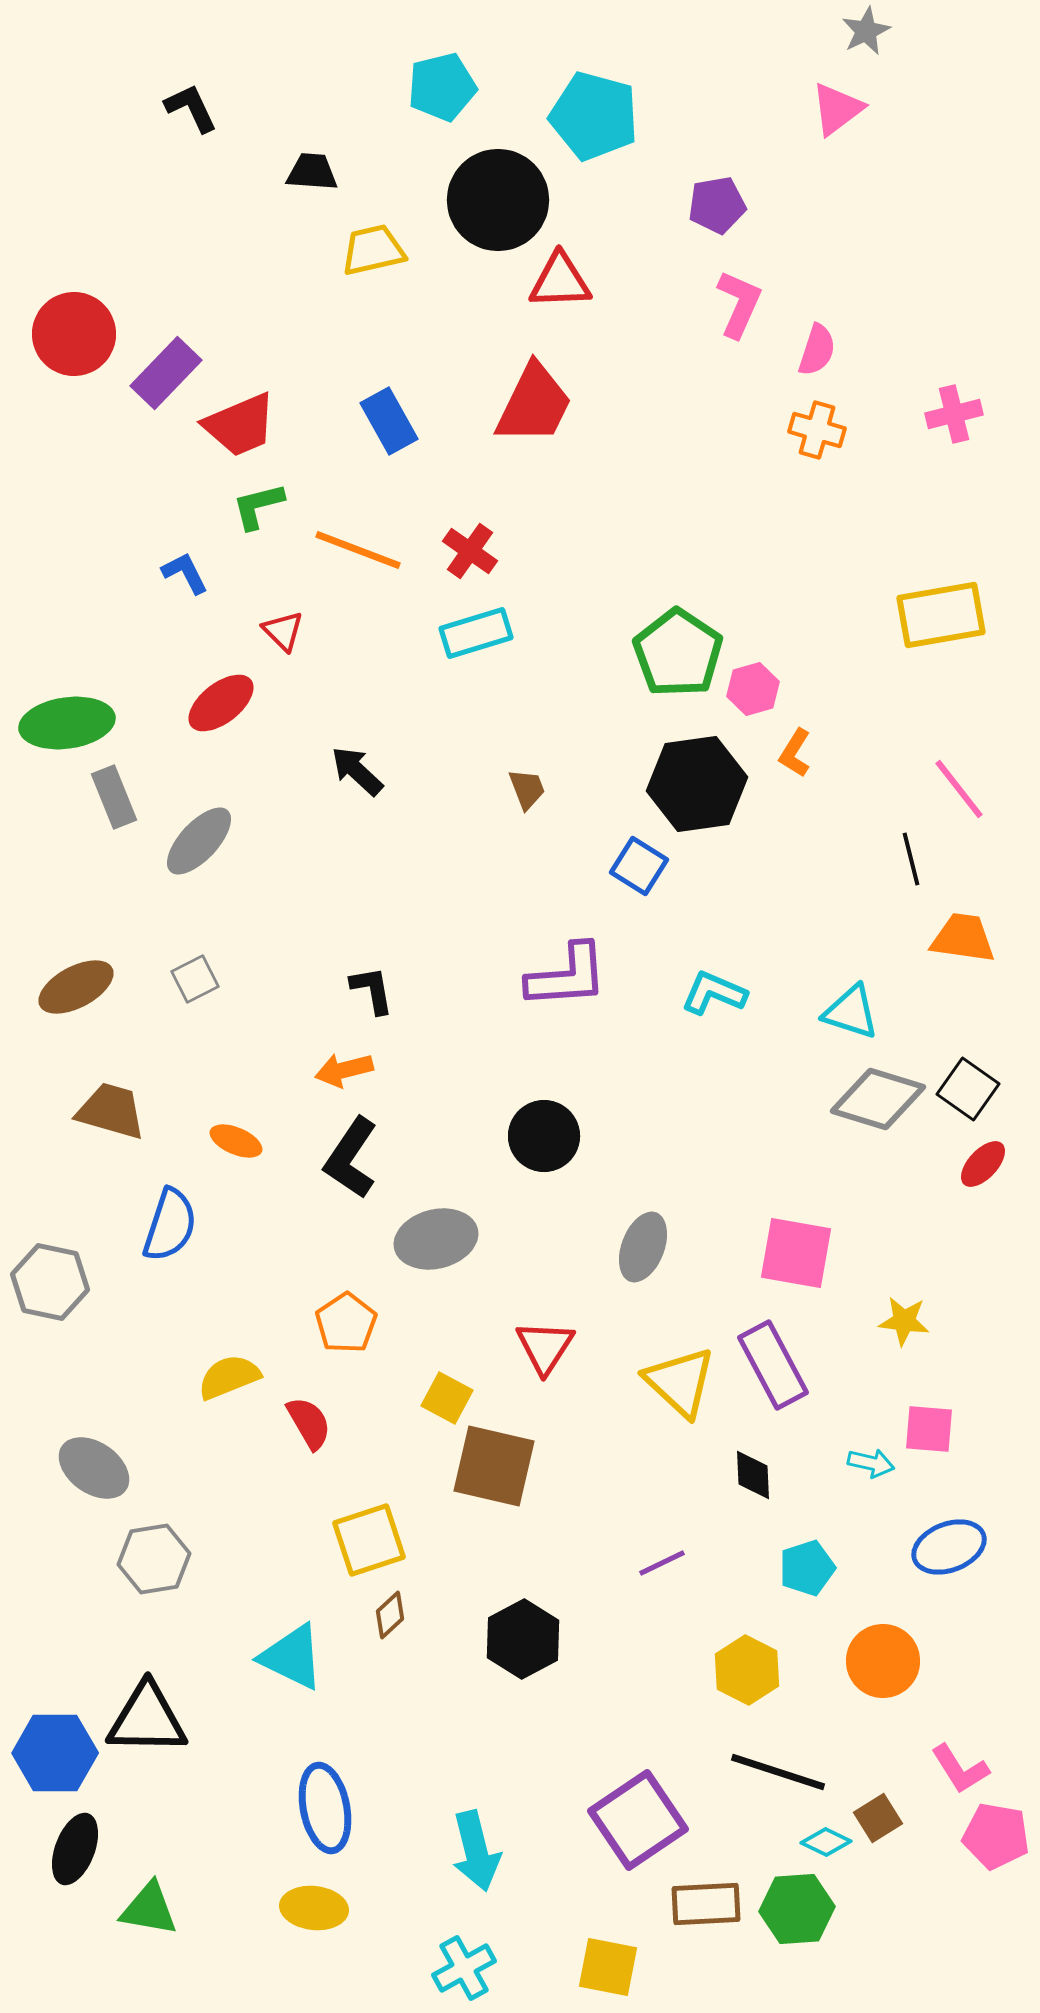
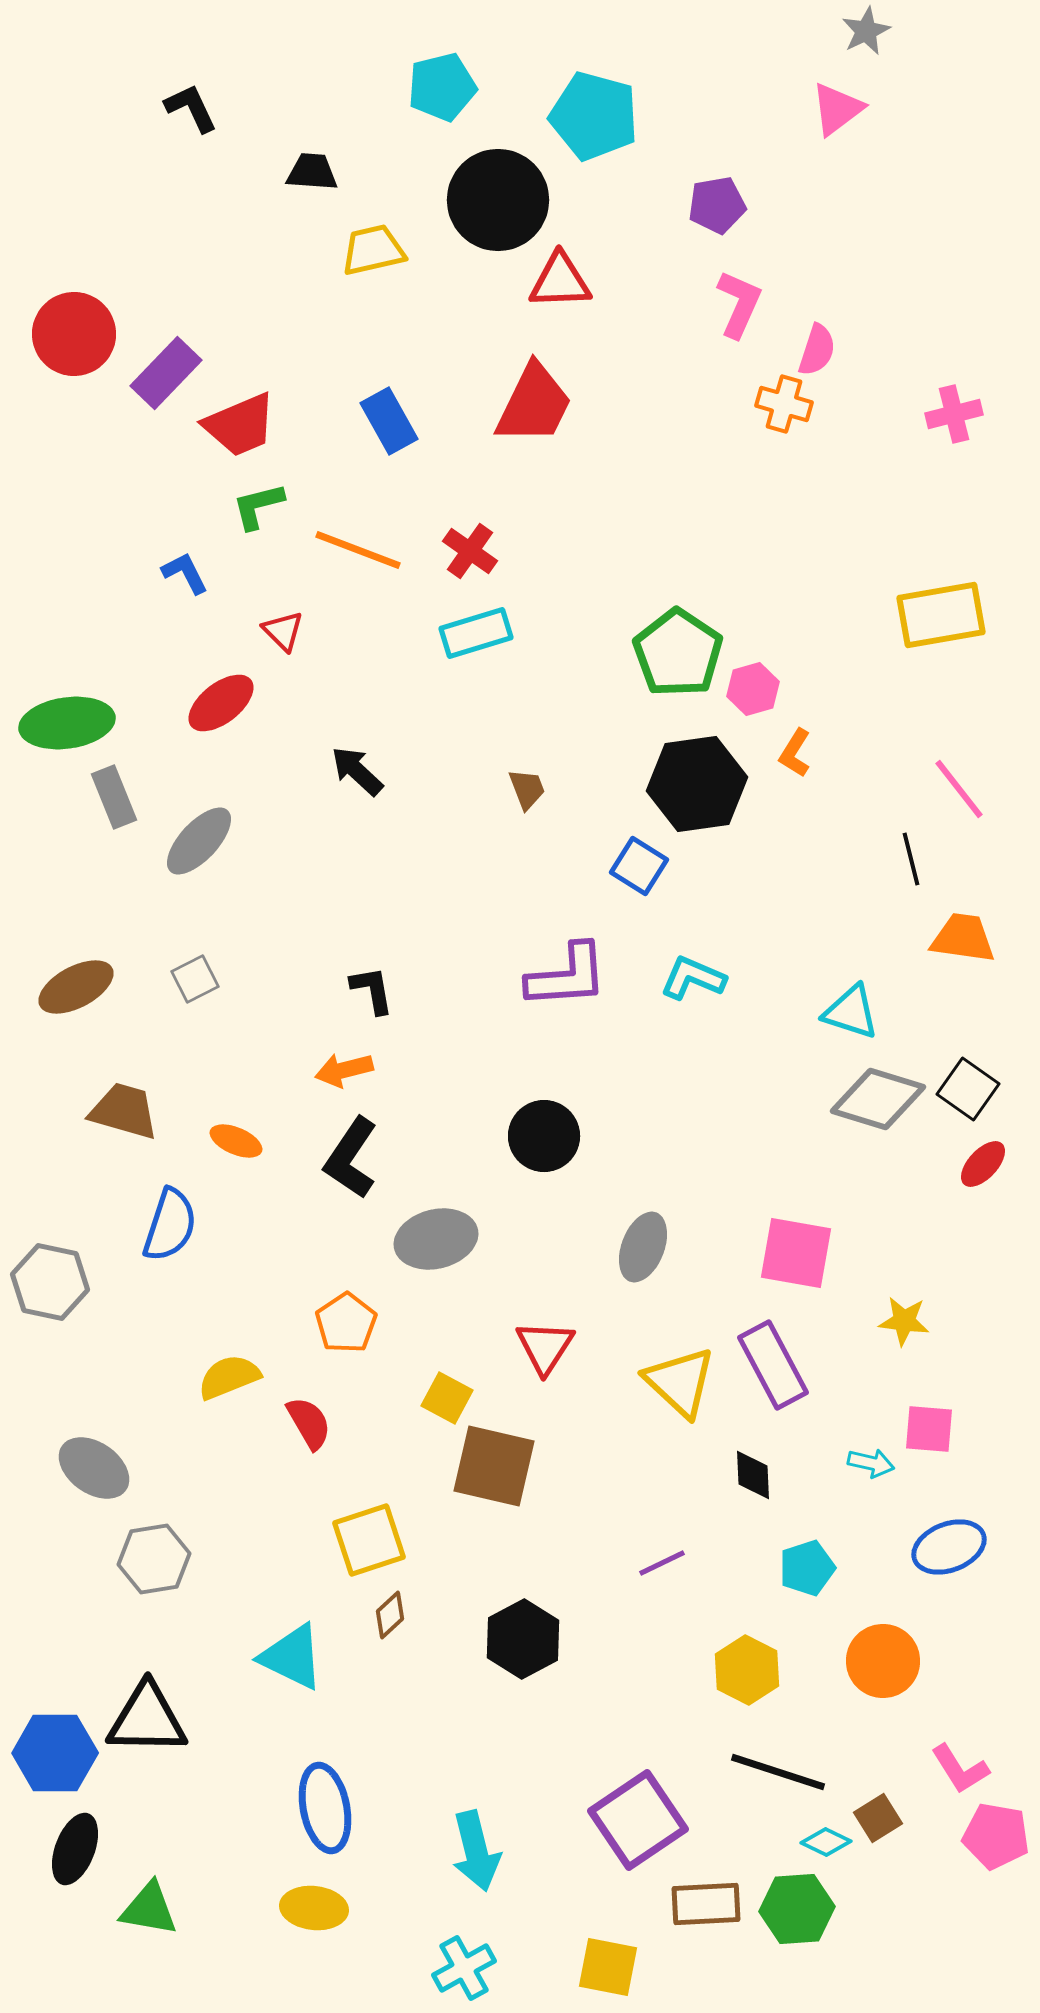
orange cross at (817, 430): moved 33 px left, 26 px up
cyan L-shape at (714, 993): moved 21 px left, 15 px up
brown trapezoid at (111, 1111): moved 13 px right
